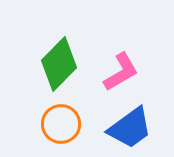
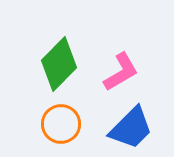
blue trapezoid: moved 1 px right; rotated 9 degrees counterclockwise
